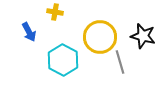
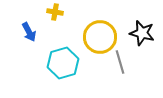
black star: moved 1 px left, 3 px up
cyan hexagon: moved 3 px down; rotated 16 degrees clockwise
